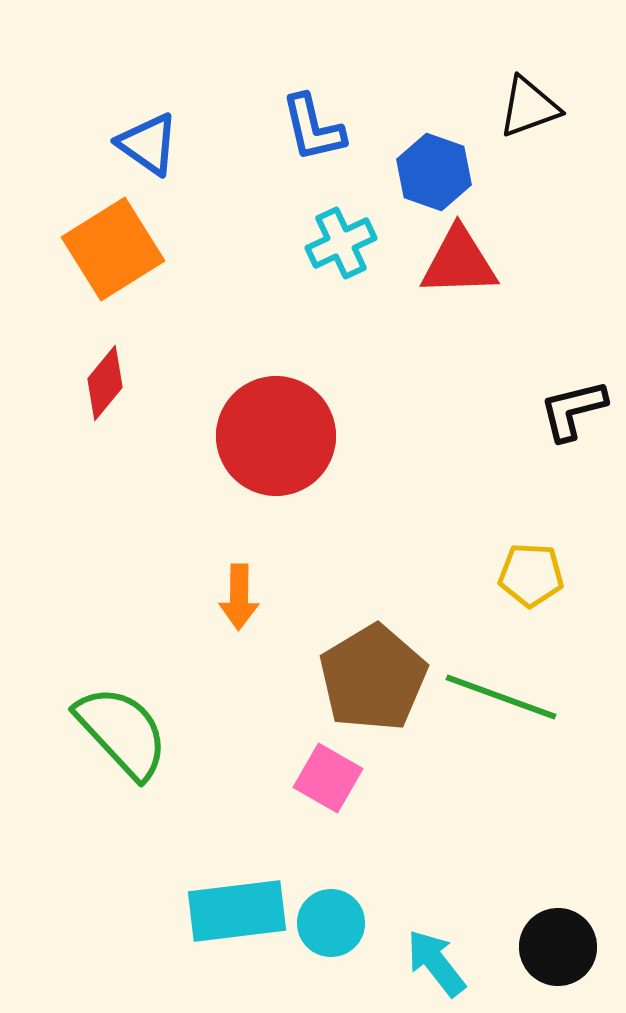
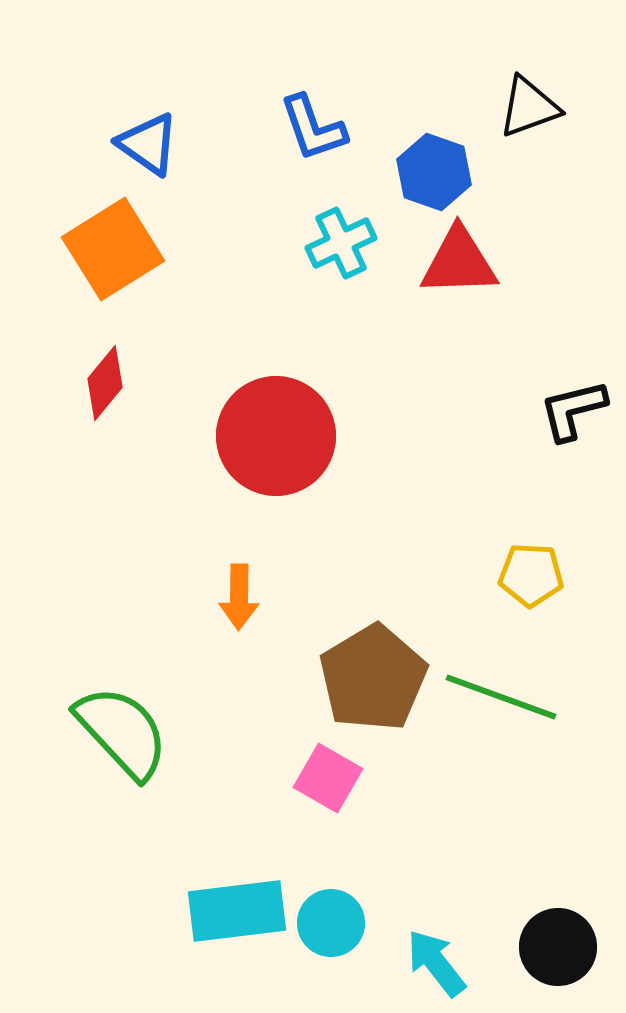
blue L-shape: rotated 6 degrees counterclockwise
